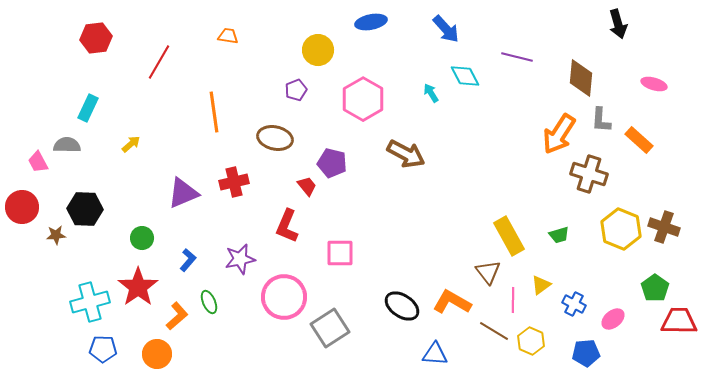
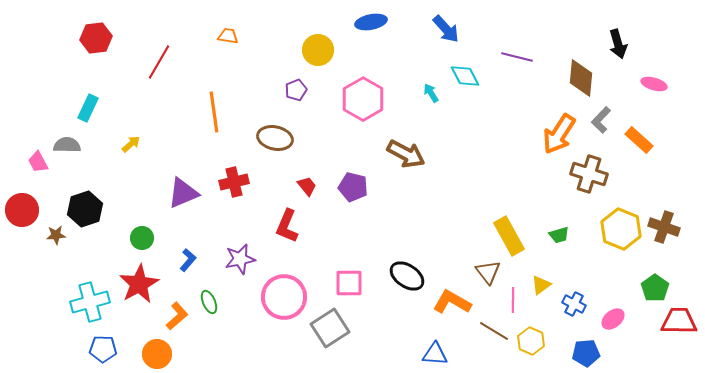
black arrow at (618, 24): moved 20 px down
gray L-shape at (601, 120): rotated 40 degrees clockwise
purple pentagon at (332, 163): moved 21 px right, 24 px down
red circle at (22, 207): moved 3 px down
black hexagon at (85, 209): rotated 20 degrees counterclockwise
pink square at (340, 253): moved 9 px right, 30 px down
red star at (138, 287): moved 1 px right, 3 px up; rotated 6 degrees clockwise
black ellipse at (402, 306): moved 5 px right, 30 px up
